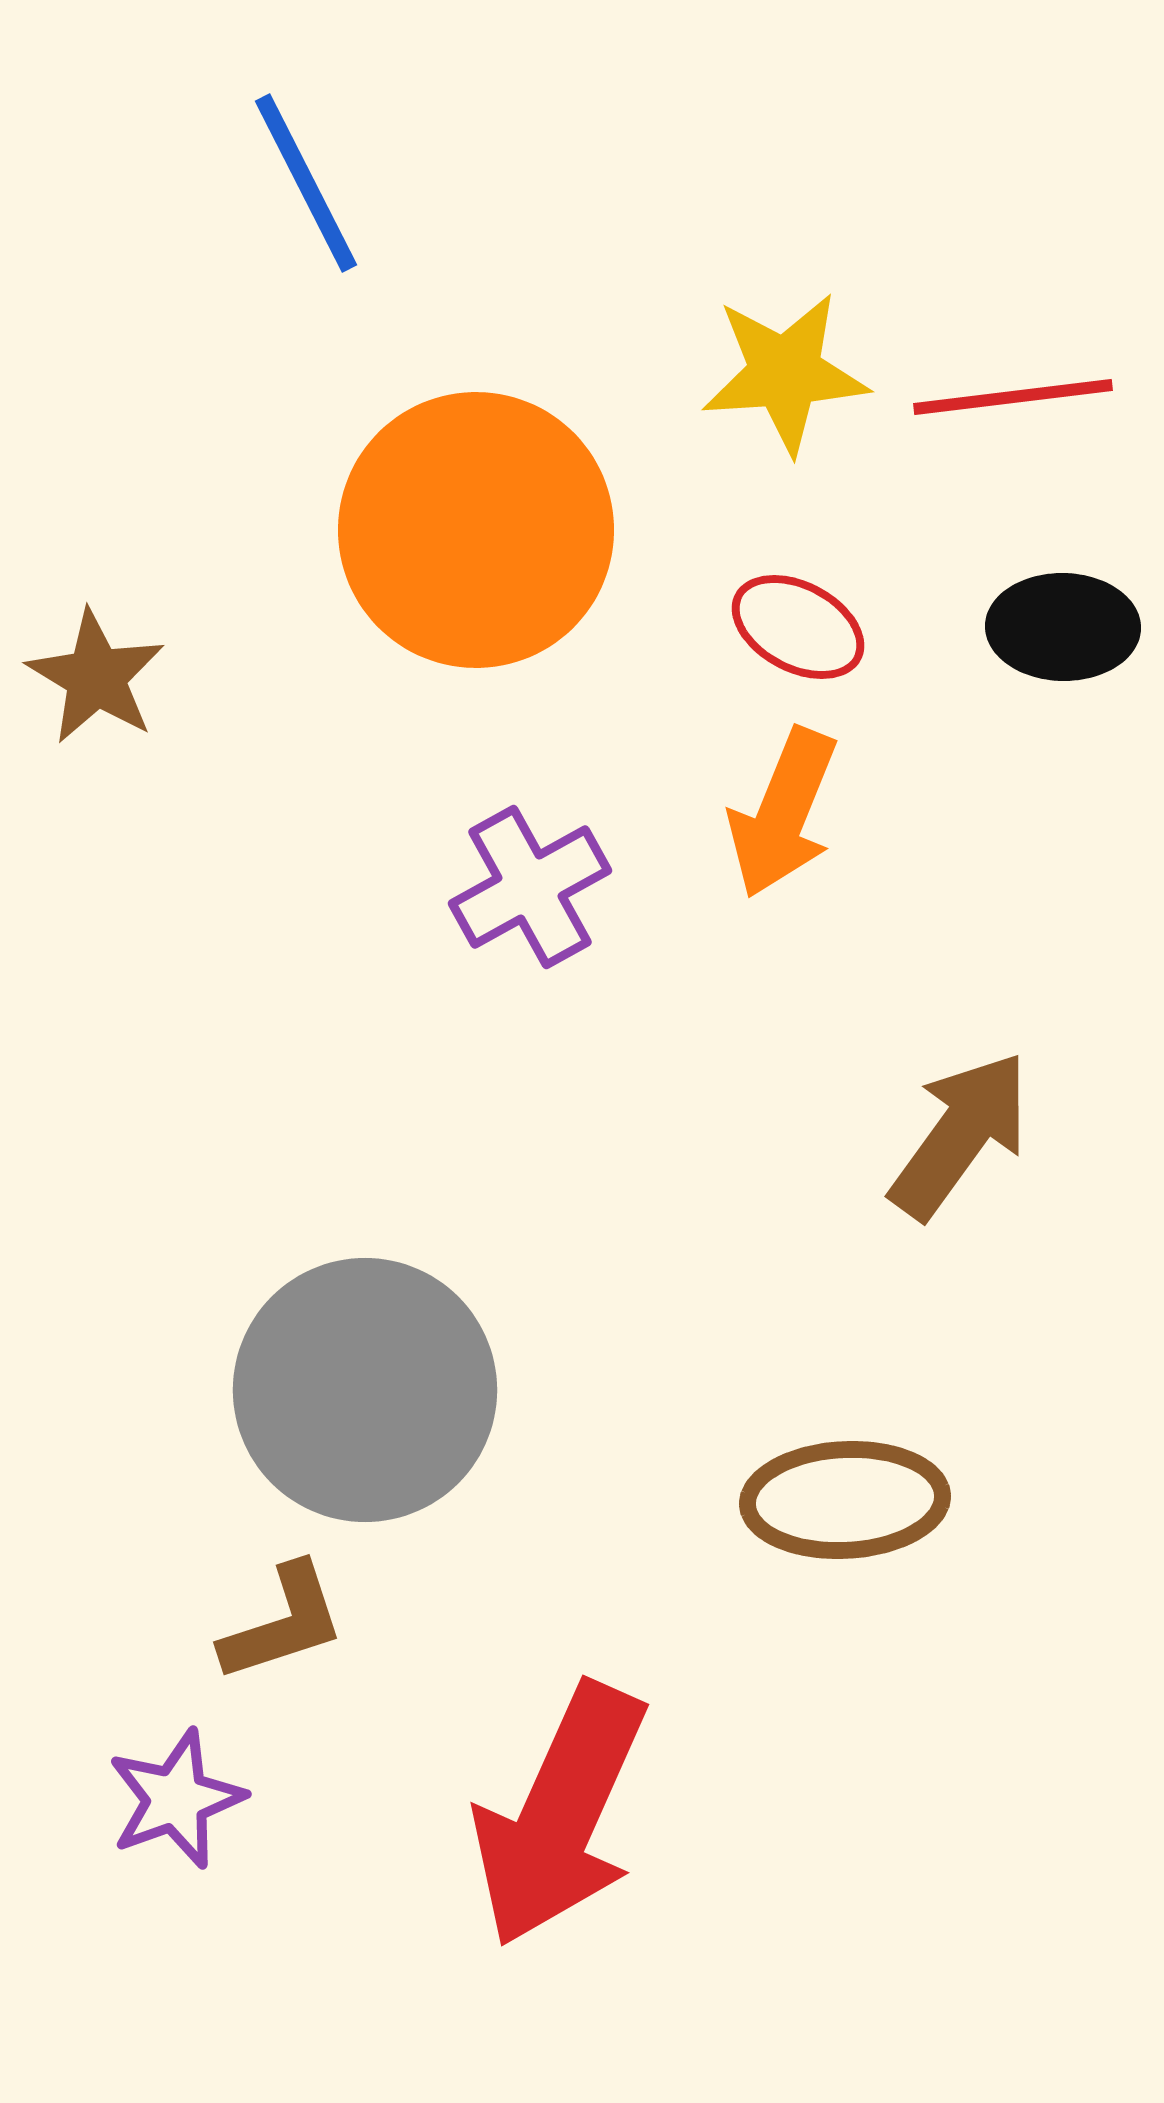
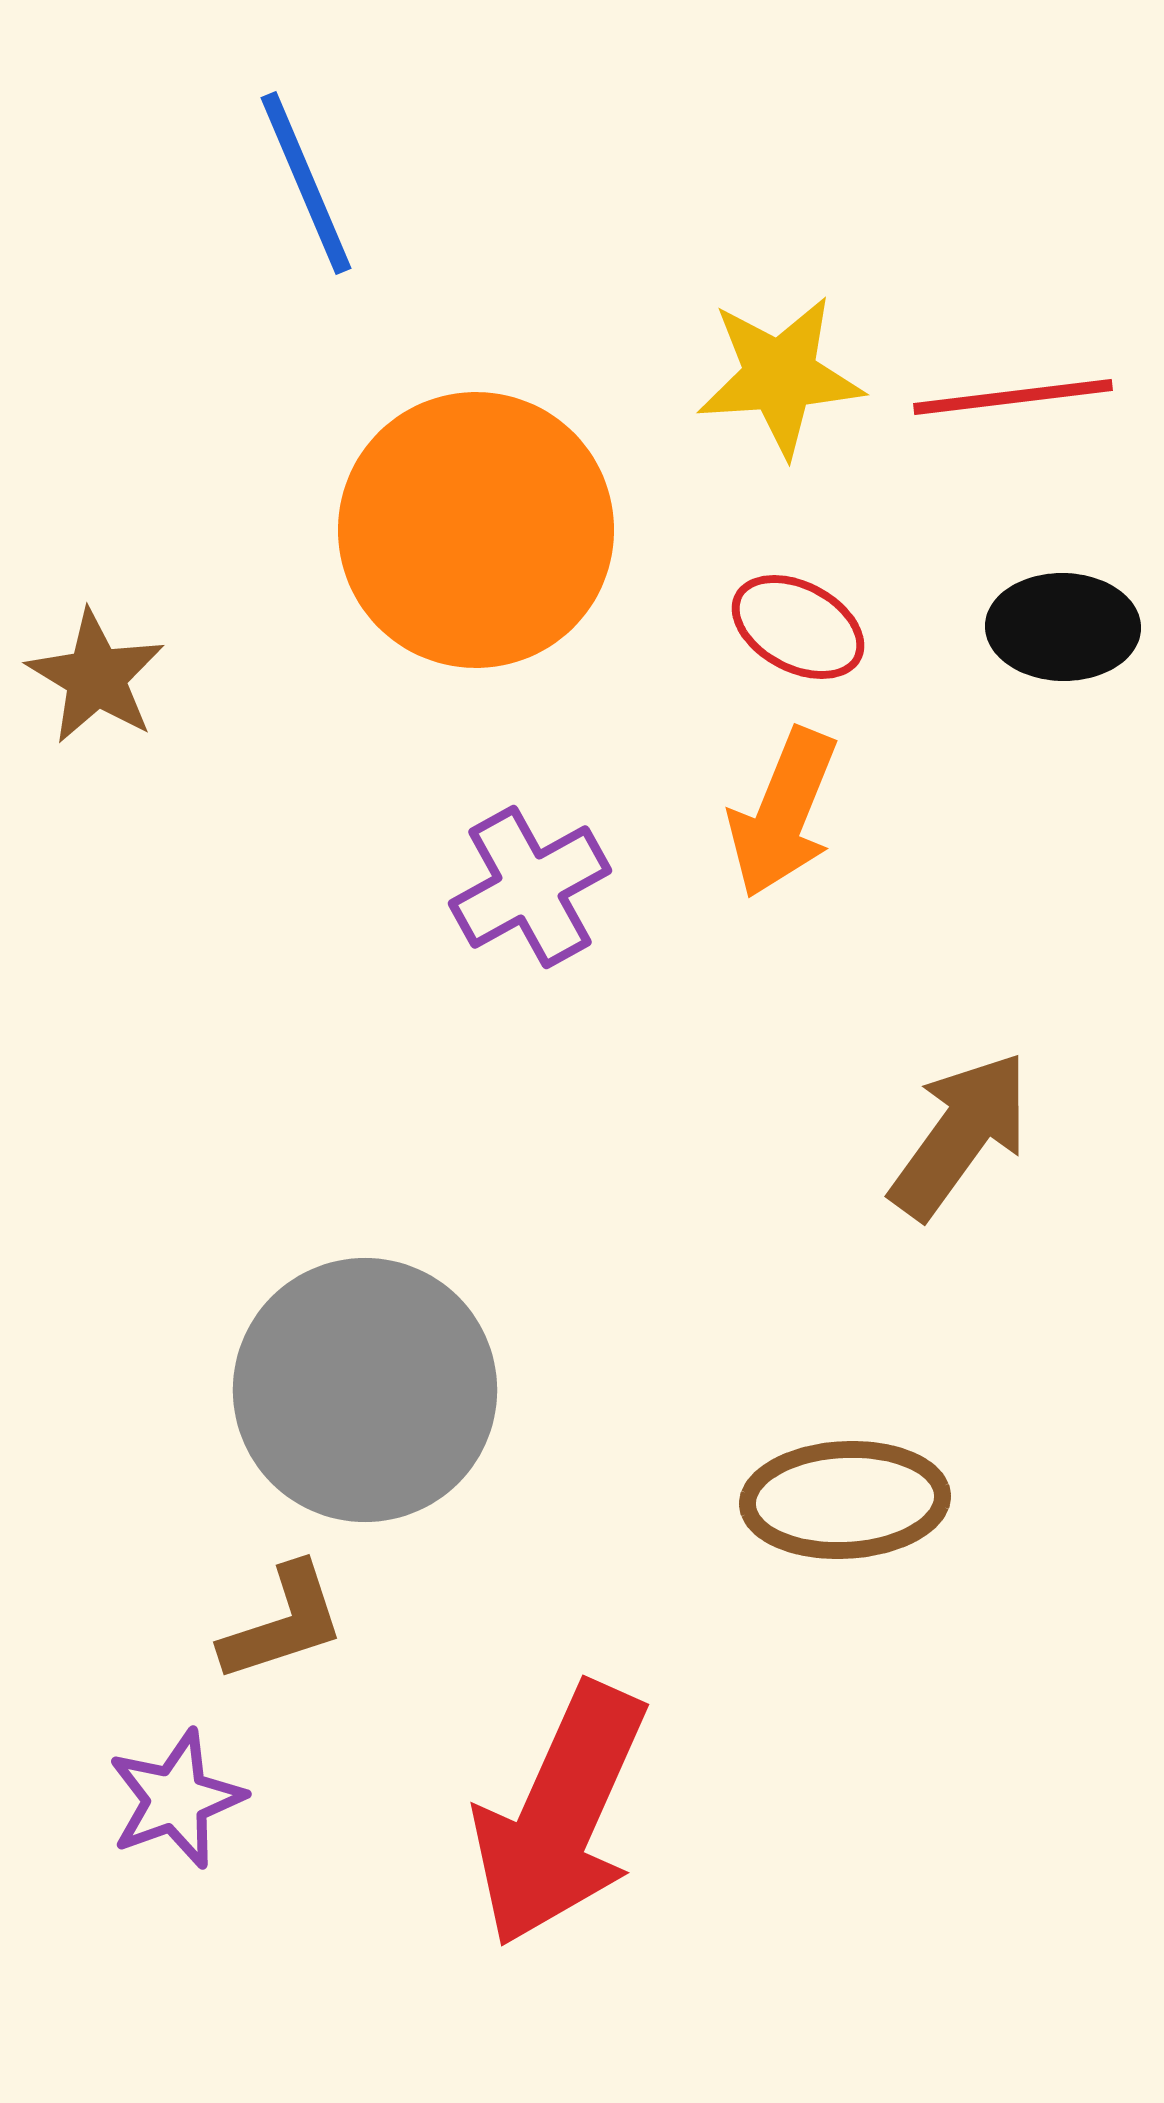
blue line: rotated 4 degrees clockwise
yellow star: moved 5 px left, 3 px down
